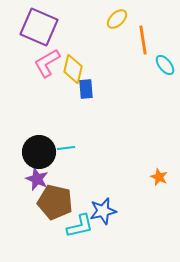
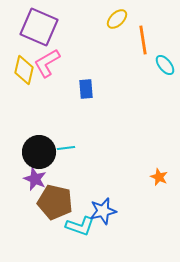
yellow diamond: moved 49 px left, 1 px down
purple star: moved 2 px left
cyan L-shape: rotated 32 degrees clockwise
